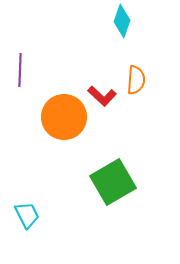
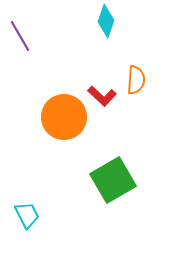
cyan diamond: moved 16 px left
purple line: moved 34 px up; rotated 32 degrees counterclockwise
green square: moved 2 px up
